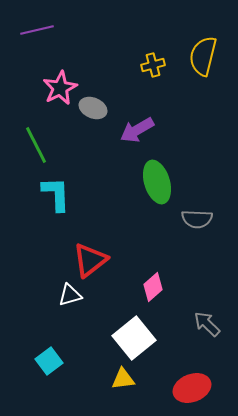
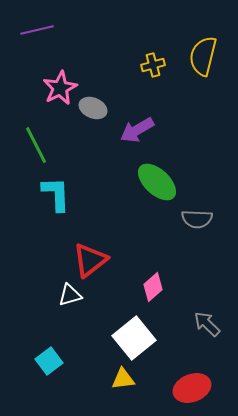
green ellipse: rotated 30 degrees counterclockwise
